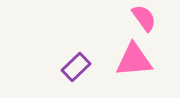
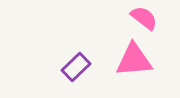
pink semicircle: rotated 16 degrees counterclockwise
